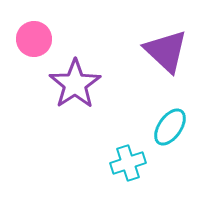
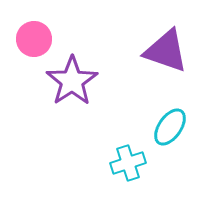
purple triangle: rotated 24 degrees counterclockwise
purple star: moved 3 px left, 3 px up
